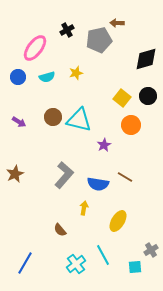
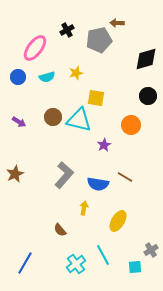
yellow square: moved 26 px left; rotated 30 degrees counterclockwise
